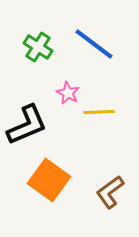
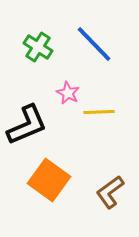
blue line: rotated 9 degrees clockwise
